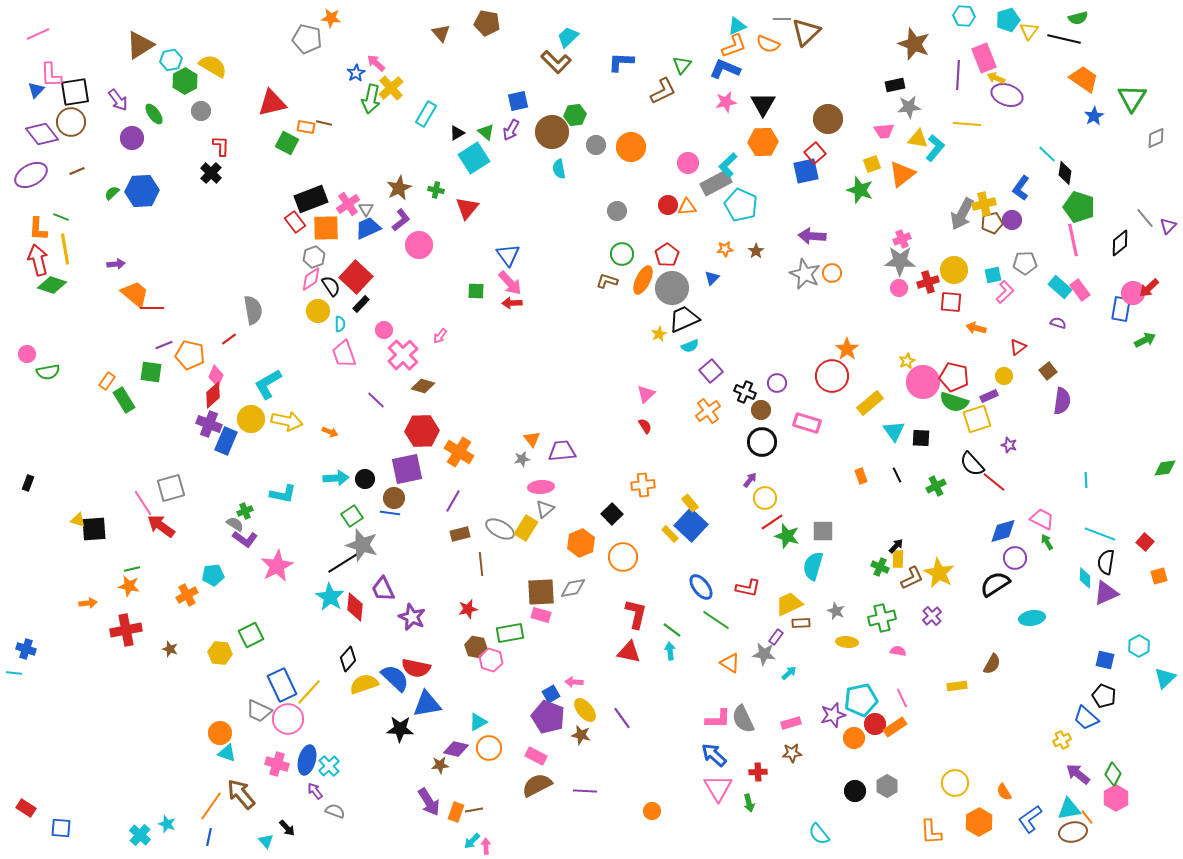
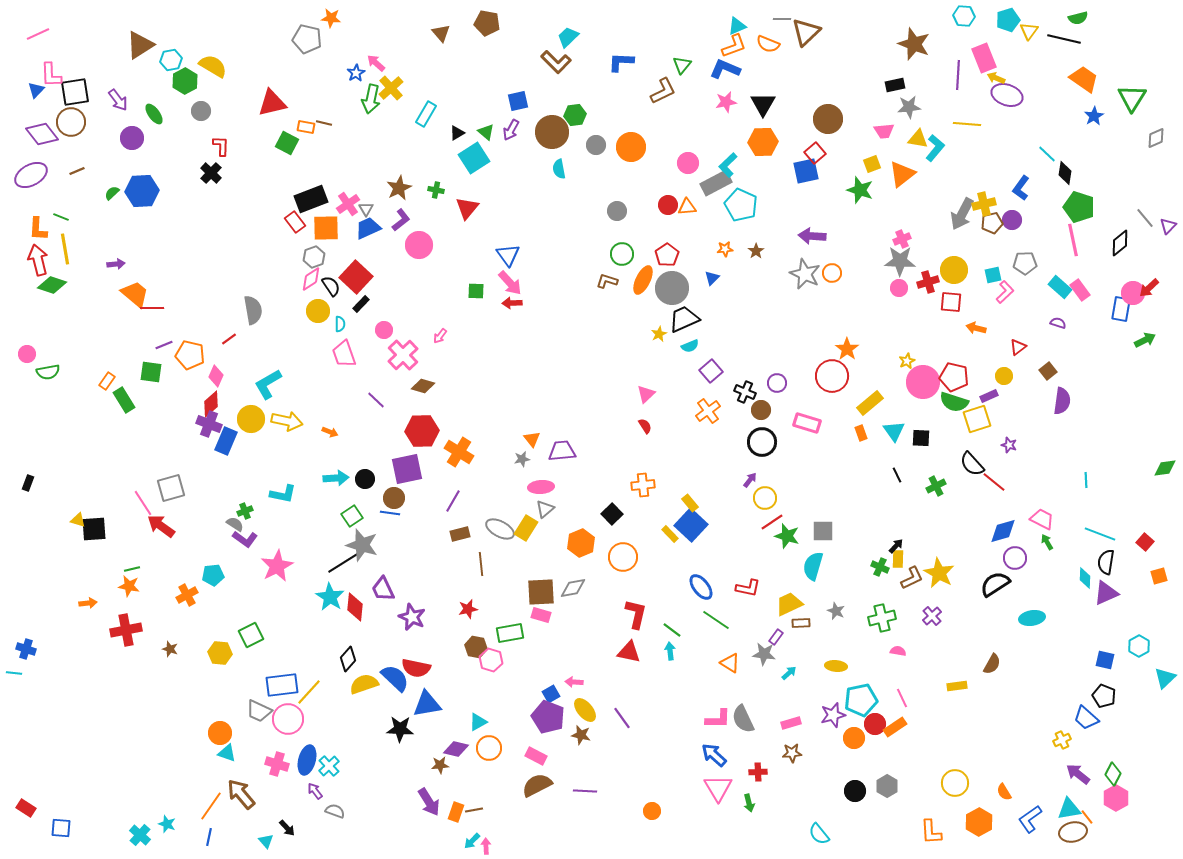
red diamond at (213, 395): moved 2 px left, 9 px down
orange rectangle at (861, 476): moved 43 px up
yellow ellipse at (847, 642): moved 11 px left, 24 px down
blue rectangle at (282, 685): rotated 72 degrees counterclockwise
